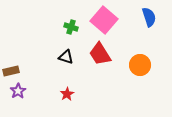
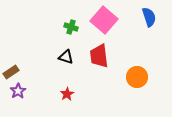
red trapezoid: moved 1 px left, 2 px down; rotated 25 degrees clockwise
orange circle: moved 3 px left, 12 px down
brown rectangle: moved 1 px down; rotated 21 degrees counterclockwise
